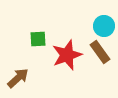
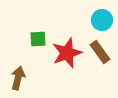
cyan circle: moved 2 px left, 6 px up
red star: moved 2 px up
brown arrow: rotated 35 degrees counterclockwise
